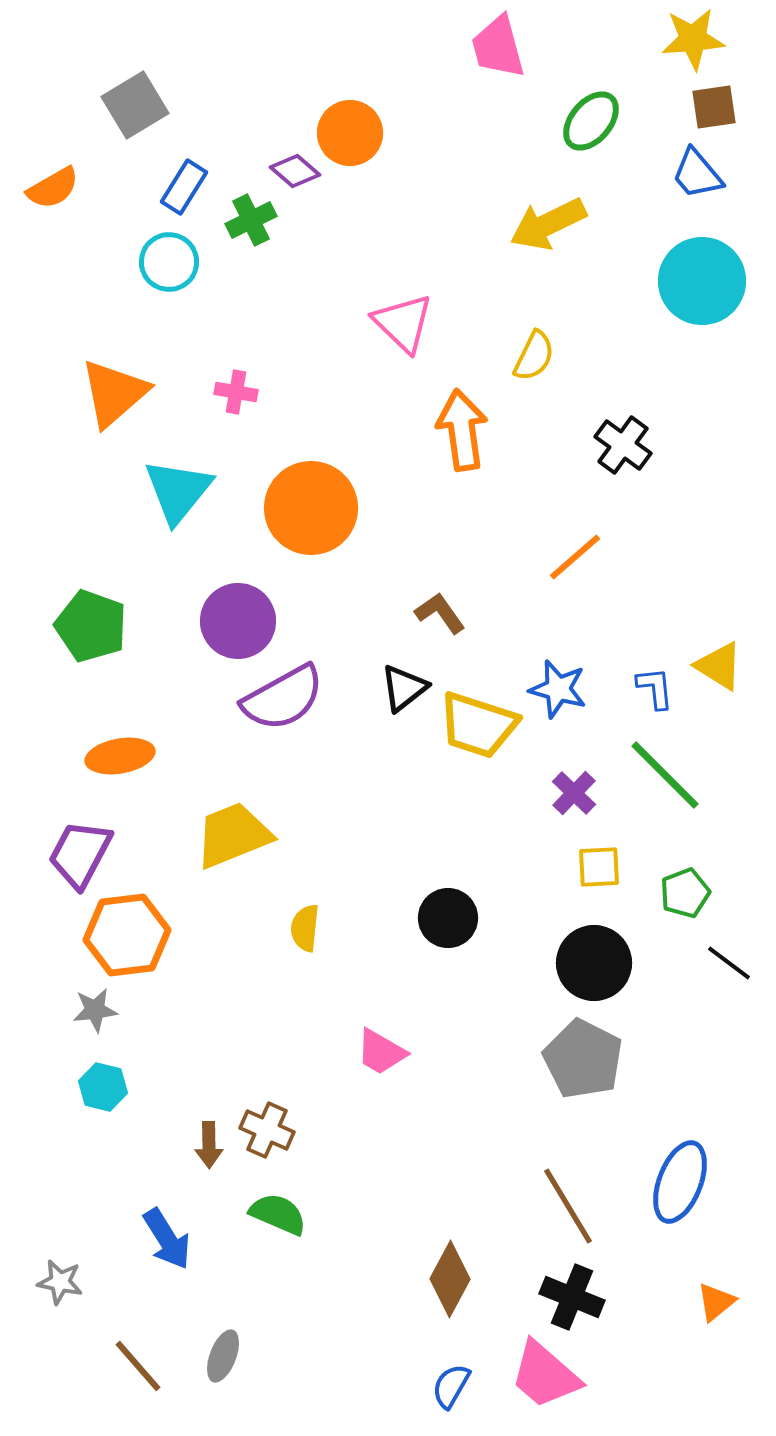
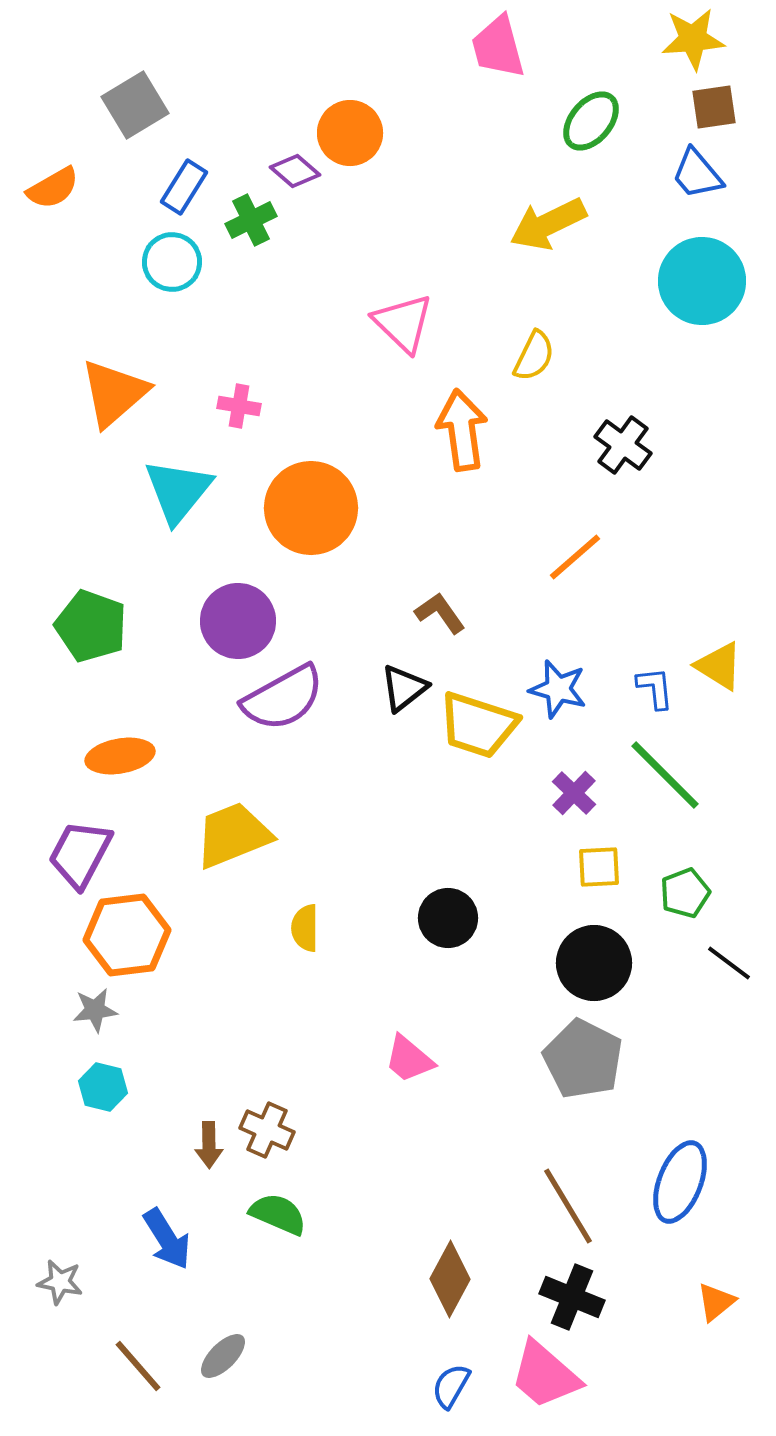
cyan circle at (169, 262): moved 3 px right
pink cross at (236, 392): moved 3 px right, 14 px down
yellow semicircle at (305, 928): rotated 6 degrees counterclockwise
pink trapezoid at (381, 1052): moved 28 px right, 7 px down; rotated 10 degrees clockwise
gray ellipse at (223, 1356): rotated 24 degrees clockwise
